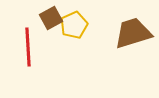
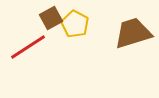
yellow pentagon: moved 1 px right, 1 px up; rotated 20 degrees counterclockwise
red line: rotated 60 degrees clockwise
